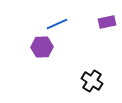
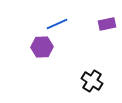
purple rectangle: moved 2 px down
